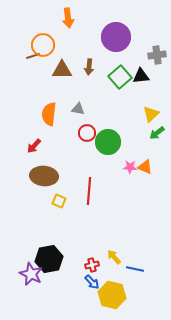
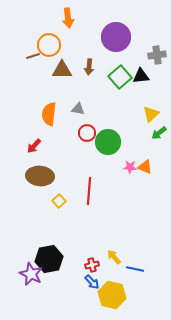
orange circle: moved 6 px right
green arrow: moved 2 px right
brown ellipse: moved 4 px left
yellow square: rotated 24 degrees clockwise
